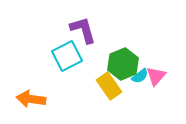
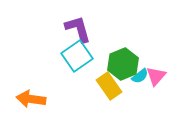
purple L-shape: moved 5 px left, 1 px up
cyan square: moved 10 px right; rotated 8 degrees counterclockwise
